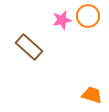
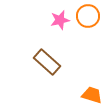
pink star: moved 2 px left
brown rectangle: moved 18 px right, 15 px down
